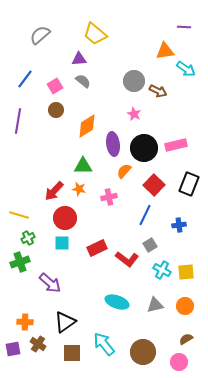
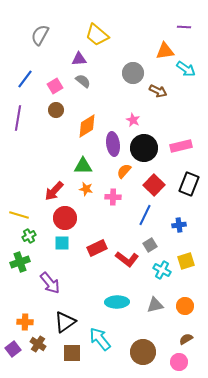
yellow trapezoid at (95, 34): moved 2 px right, 1 px down
gray semicircle at (40, 35): rotated 20 degrees counterclockwise
gray circle at (134, 81): moved 1 px left, 8 px up
pink star at (134, 114): moved 1 px left, 6 px down
purple line at (18, 121): moved 3 px up
pink rectangle at (176, 145): moved 5 px right, 1 px down
orange star at (79, 189): moved 7 px right
pink cross at (109, 197): moved 4 px right; rotated 14 degrees clockwise
green cross at (28, 238): moved 1 px right, 2 px up
yellow square at (186, 272): moved 11 px up; rotated 12 degrees counterclockwise
purple arrow at (50, 283): rotated 10 degrees clockwise
cyan ellipse at (117, 302): rotated 20 degrees counterclockwise
cyan arrow at (104, 344): moved 4 px left, 5 px up
purple square at (13, 349): rotated 28 degrees counterclockwise
